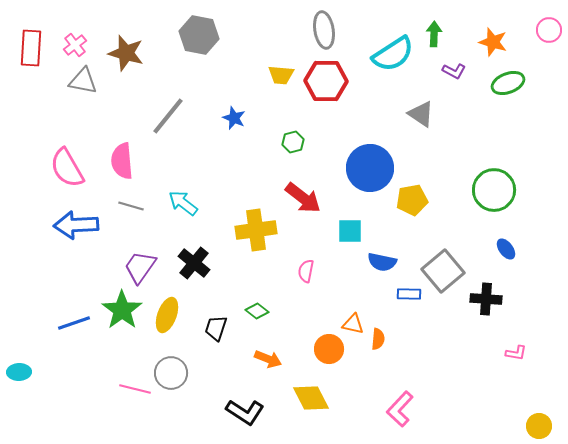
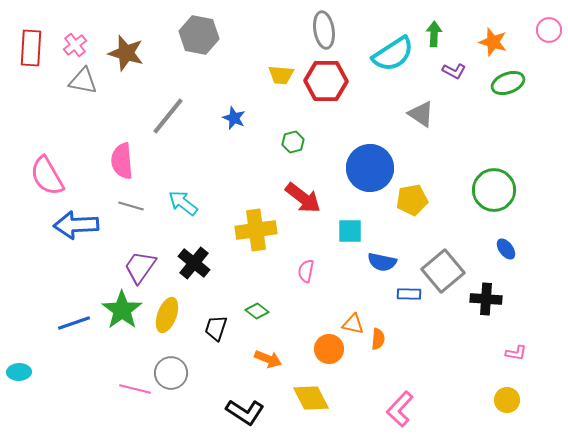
pink semicircle at (67, 168): moved 20 px left, 8 px down
yellow circle at (539, 426): moved 32 px left, 26 px up
